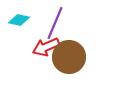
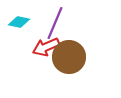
cyan diamond: moved 2 px down
